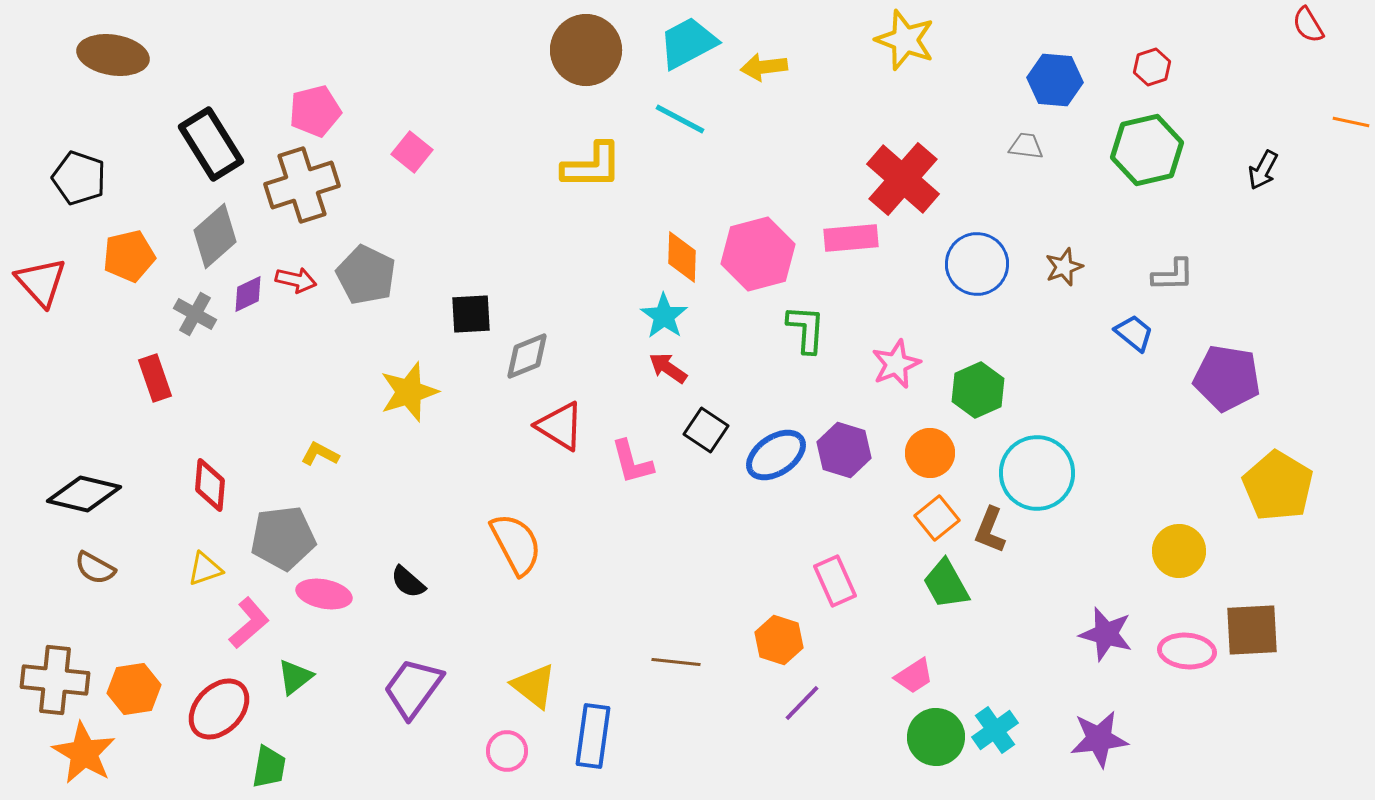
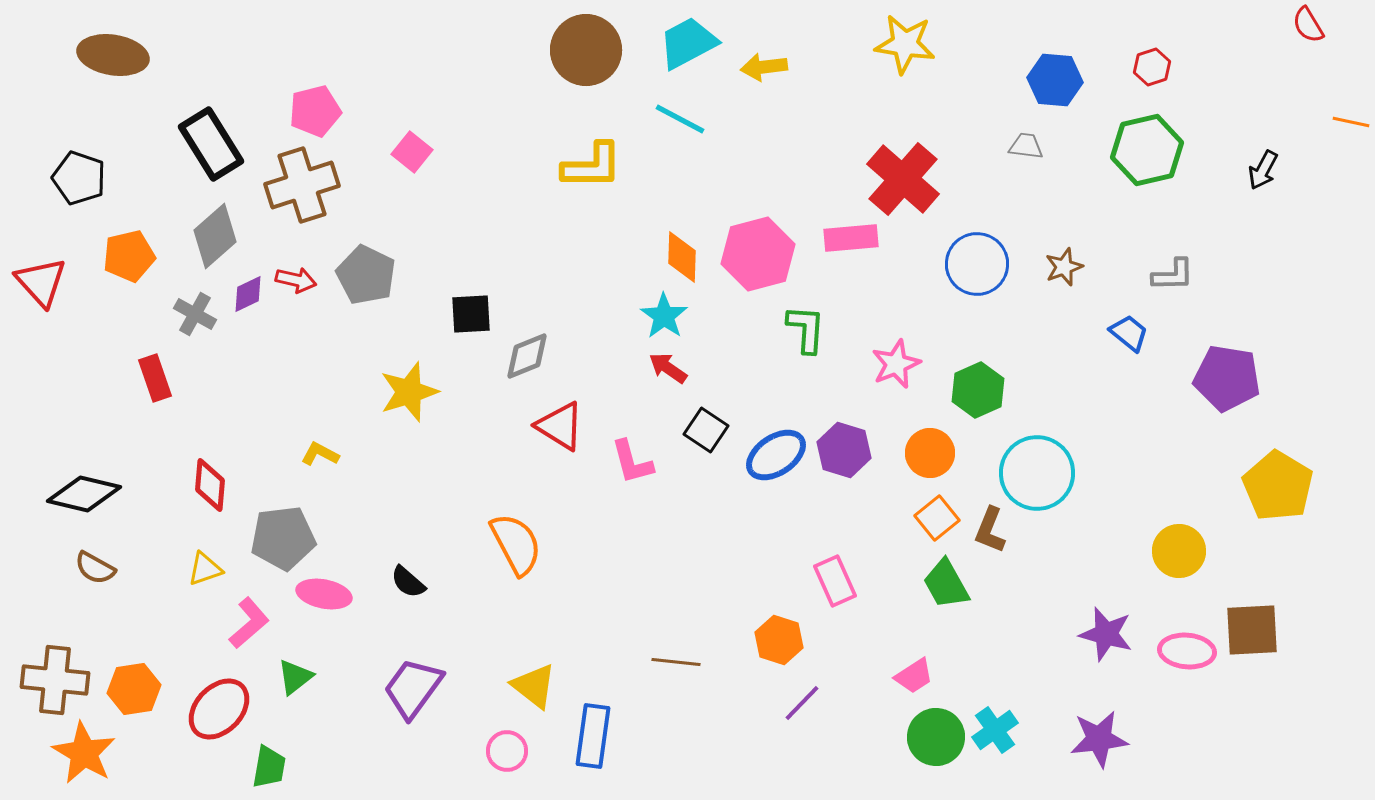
yellow star at (905, 40): moved 4 px down; rotated 12 degrees counterclockwise
blue trapezoid at (1134, 333): moved 5 px left
